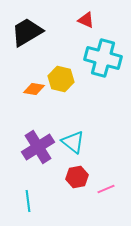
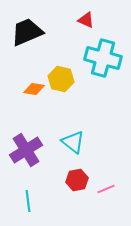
black trapezoid: rotated 8 degrees clockwise
purple cross: moved 12 px left, 3 px down
red hexagon: moved 3 px down
